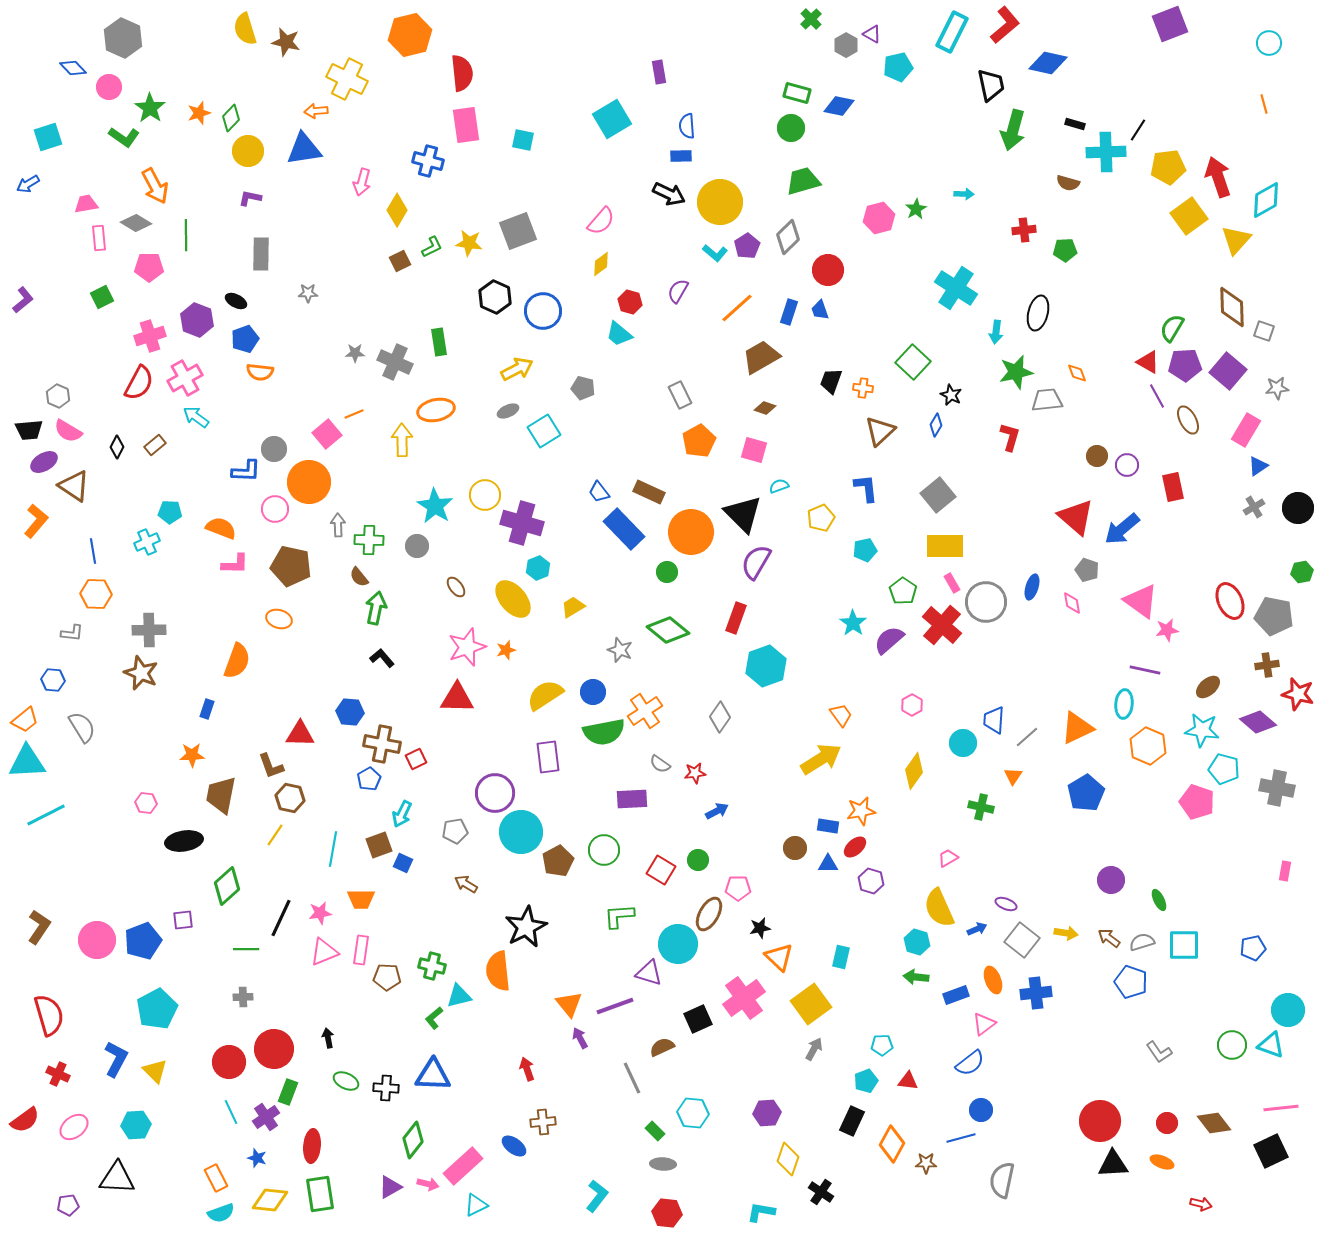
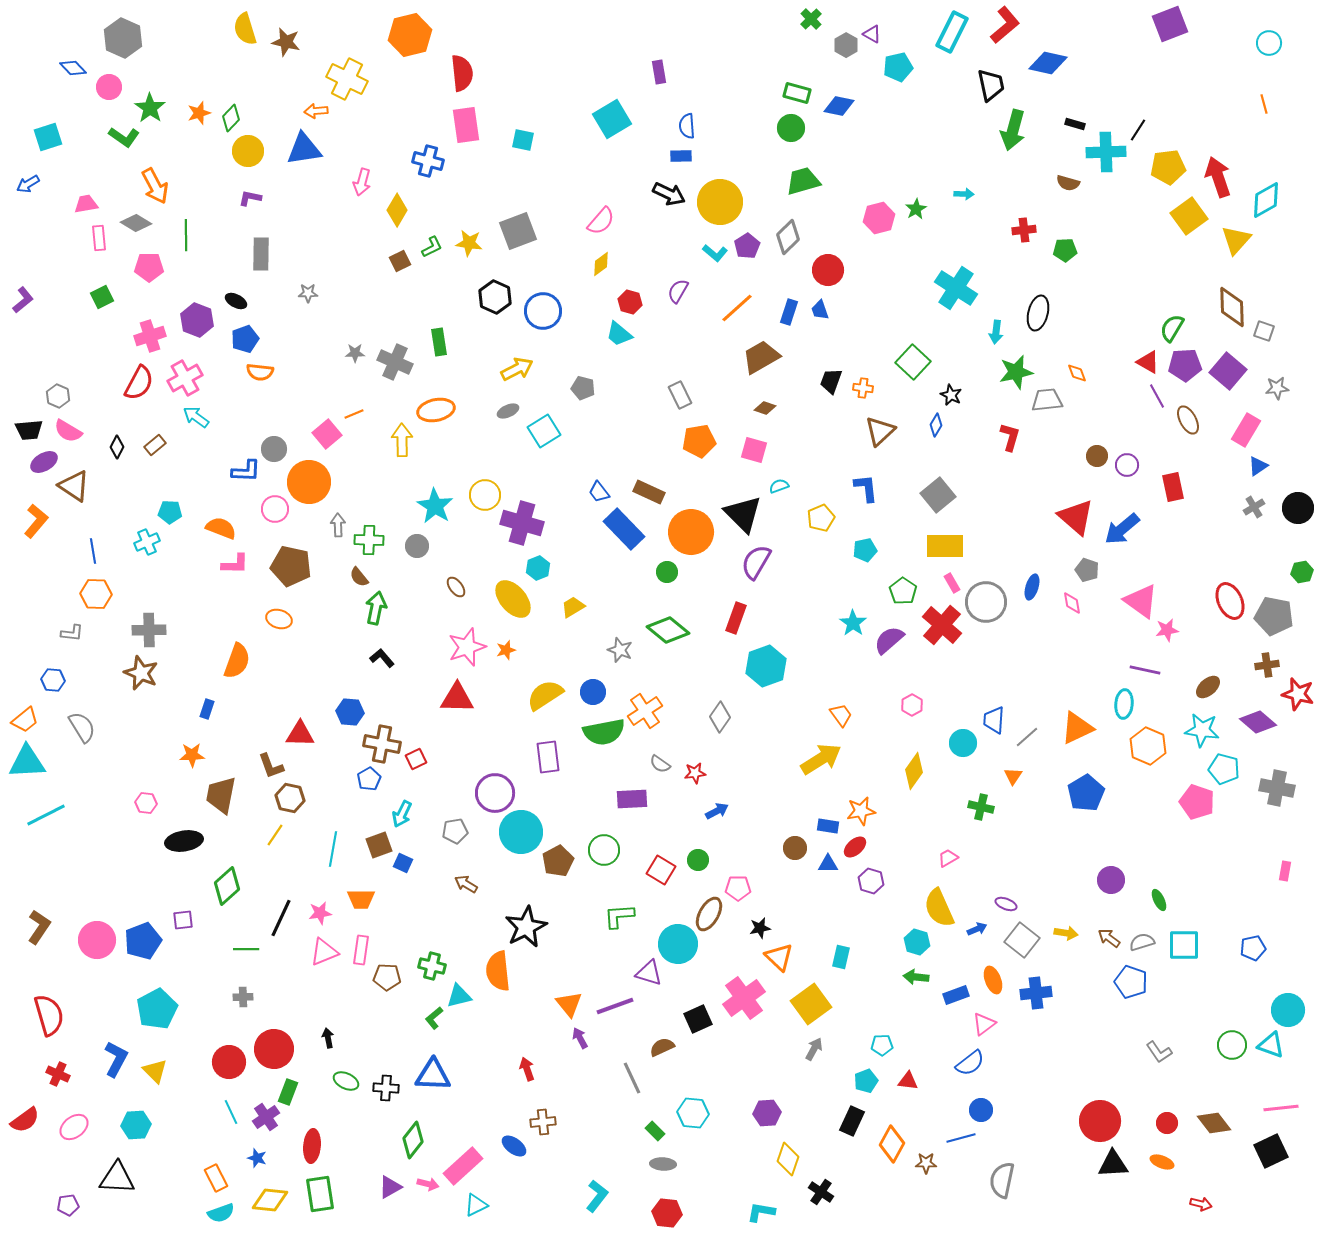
orange pentagon at (699, 441): rotated 20 degrees clockwise
